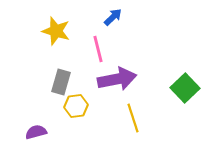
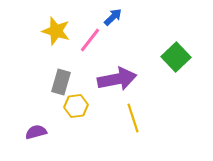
pink line: moved 8 px left, 9 px up; rotated 52 degrees clockwise
green square: moved 9 px left, 31 px up
